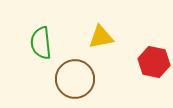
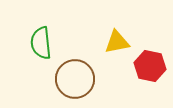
yellow triangle: moved 16 px right, 5 px down
red hexagon: moved 4 px left, 4 px down
